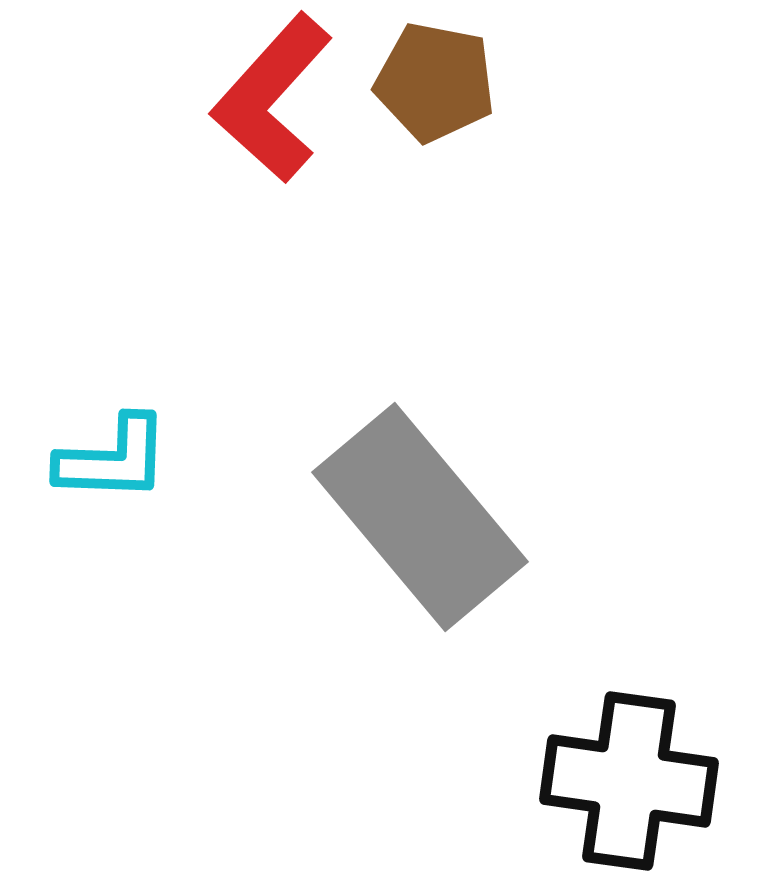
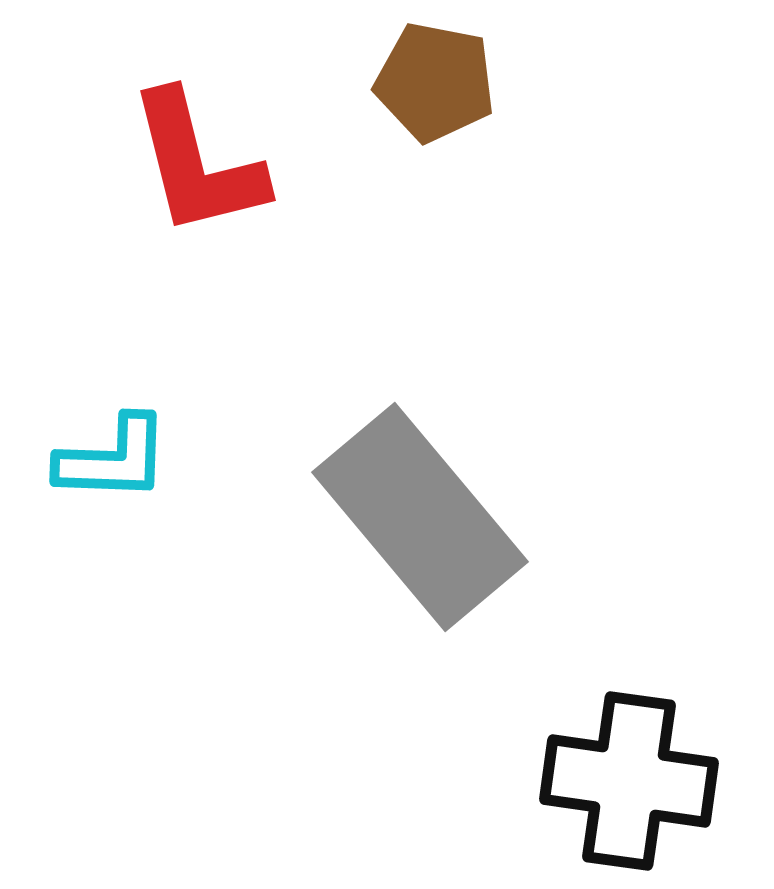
red L-shape: moved 75 px left, 66 px down; rotated 56 degrees counterclockwise
